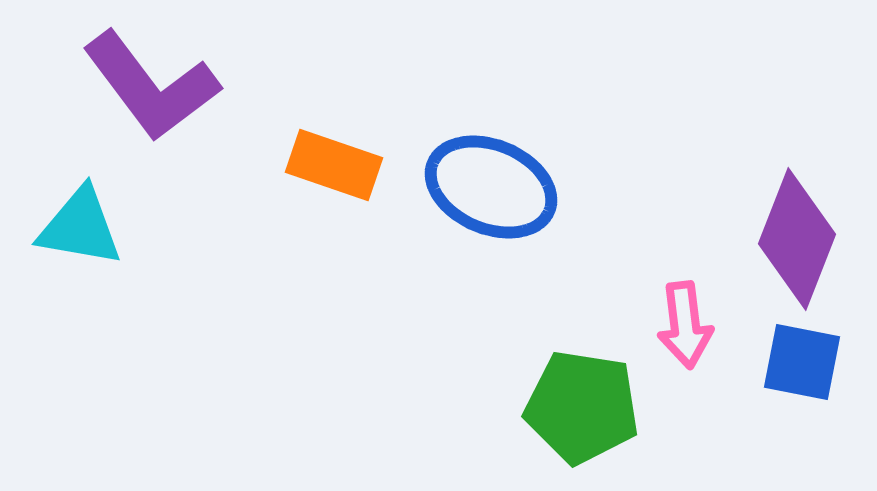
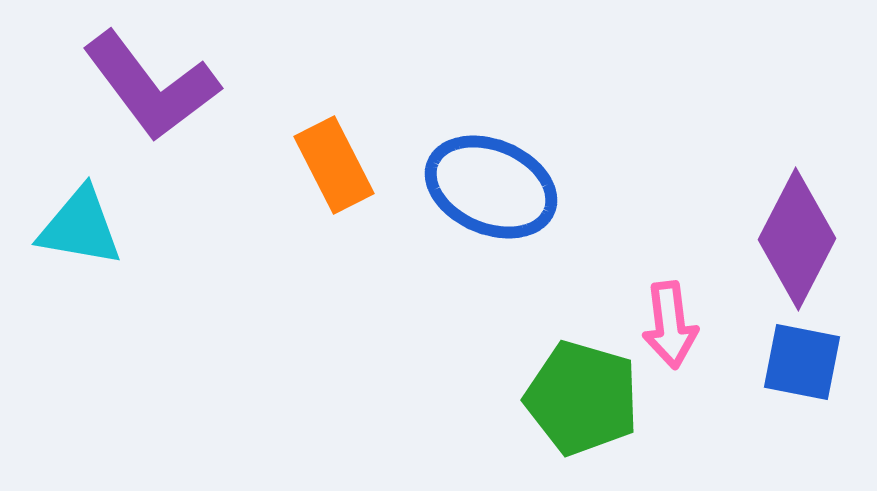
orange rectangle: rotated 44 degrees clockwise
purple diamond: rotated 6 degrees clockwise
pink arrow: moved 15 px left
green pentagon: moved 9 px up; rotated 7 degrees clockwise
